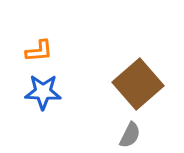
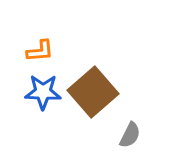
orange L-shape: moved 1 px right
brown square: moved 45 px left, 8 px down
